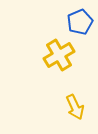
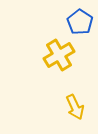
blue pentagon: rotated 15 degrees counterclockwise
